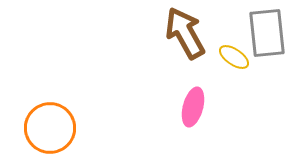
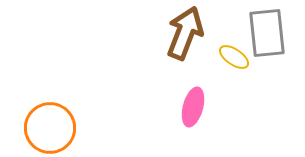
brown arrow: rotated 50 degrees clockwise
